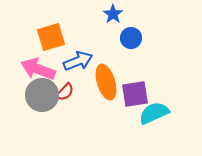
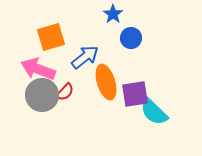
blue arrow: moved 7 px right, 4 px up; rotated 16 degrees counterclockwise
cyan semicircle: moved 1 px up; rotated 112 degrees counterclockwise
